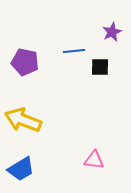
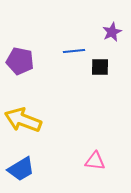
purple pentagon: moved 5 px left, 1 px up
pink triangle: moved 1 px right, 1 px down
